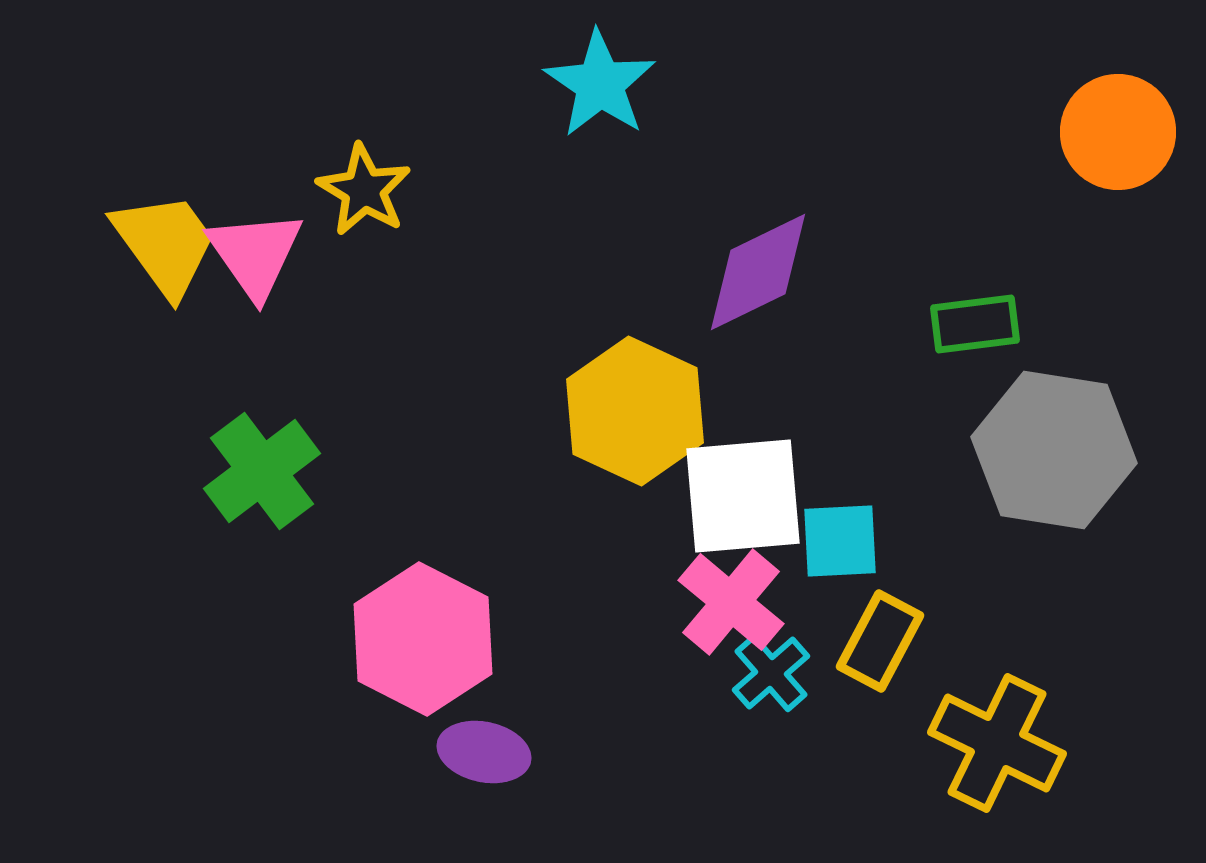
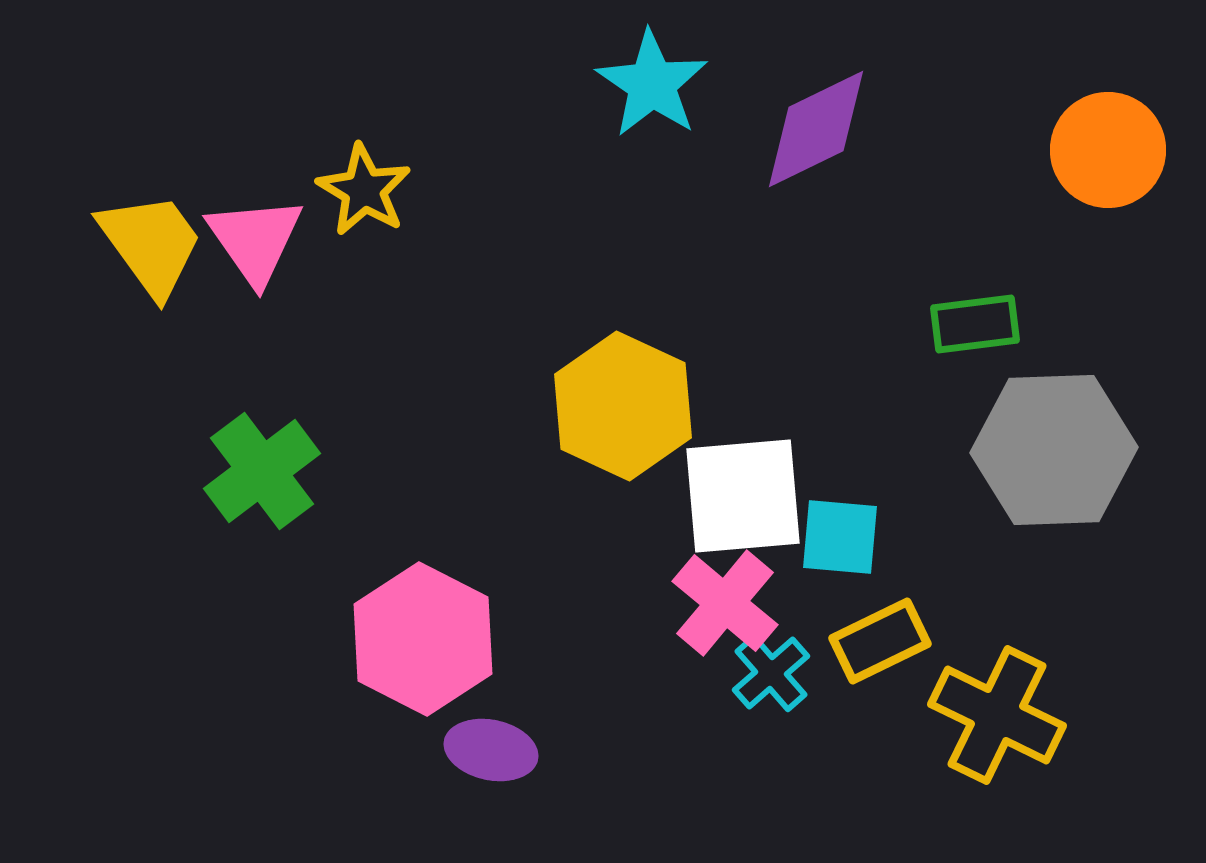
cyan star: moved 52 px right
orange circle: moved 10 px left, 18 px down
yellow trapezoid: moved 14 px left
pink triangle: moved 14 px up
purple diamond: moved 58 px right, 143 px up
yellow hexagon: moved 12 px left, 5 px up
gray hexagon: rotated 11 degrees counterclockwise
cyan square: moved 4 px up; rotated 8 degrees clockwise
pink cross: moved 6 px left, 1 px down
yellow rectangle: rotated 36 degrees clockwise
yellow cross: moved 28 px up
purple ellipse: moved 7 px right, 2 px up
